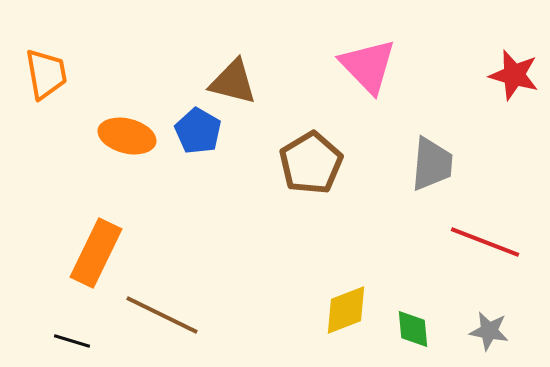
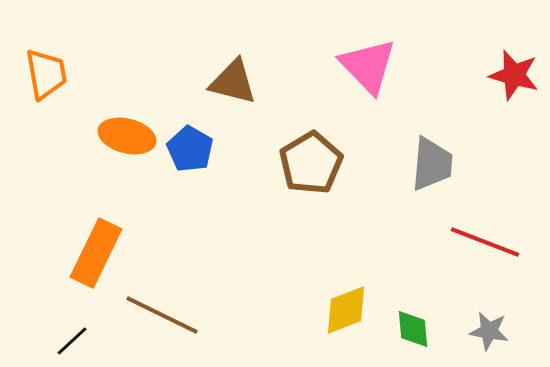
blue pentagon: moved 8 px left, 18 px down
black line: rotated 60 degrees counterclockwise
